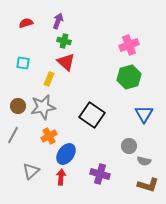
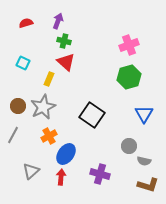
cyan square: rotated 16 degrees clockwise
gray star: rotated 15 degrees counterclockwise
